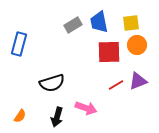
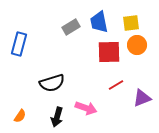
gray rectangle: moved 2 px left, 2 px down
purple triangle: moved 4 px right, 17 px down
